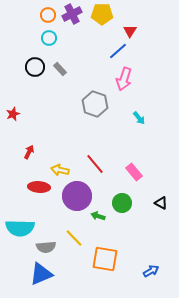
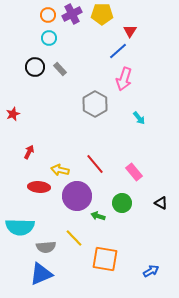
gray hexagon: rotated 10 degrees clockwise
cyan semicircle: moved 1 px up
